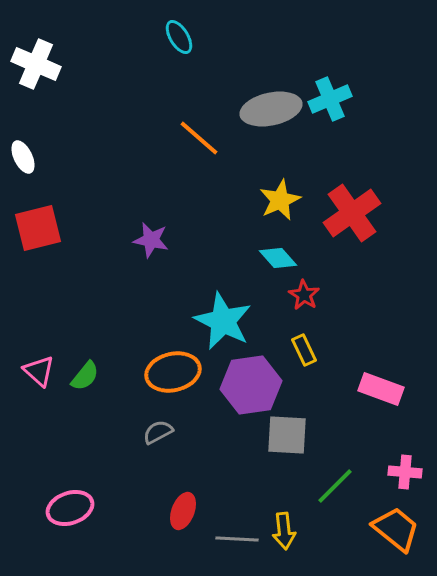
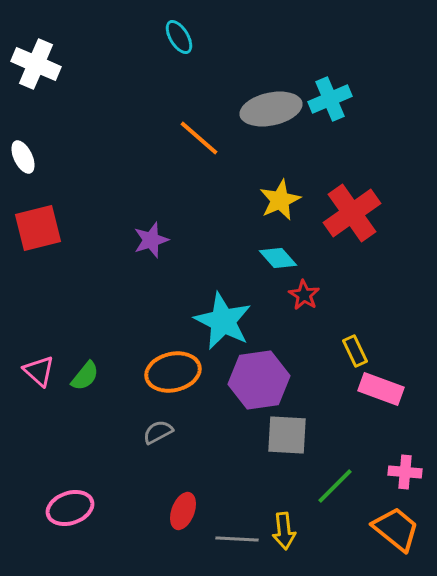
purple star: rotated 30 degrees counterclockwise
yellow rectangle: moved 51 px right, 1 px down
purple hexagon: moved 8 px right, 5 px up
